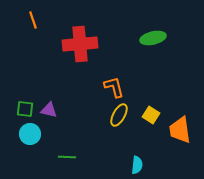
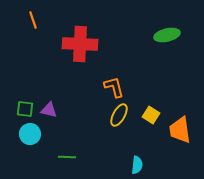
green ellipse: moved 14 px right, 3 px up
red cross: rotated 8 degrees clockwise
